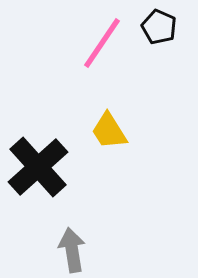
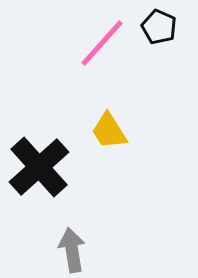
pink line: rotated 8 degrees clockwise
black cross: moved 1 px right
